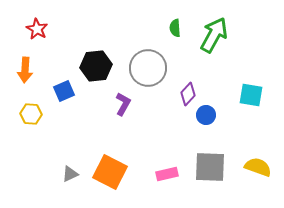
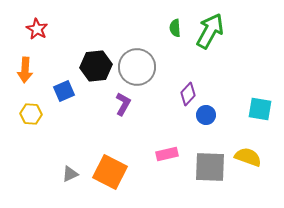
green arrow: moved 4 px left, 4 px up
gray circle: moved 11 px left, 1 px up
cyan square: moved 9 px right, 14 px down
yellow semicircle: moved 10 px left, 10 px up
pink rectangle: moved 20 px up
